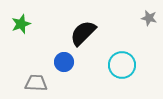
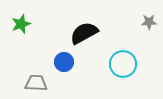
gray star: moved 4 px down; rotated 14 degrees counterclockwise
black semicircle: moved 1 px right; rotated 16 degrees clockwise
cyan circle: moved 1 px right, 1 px up
